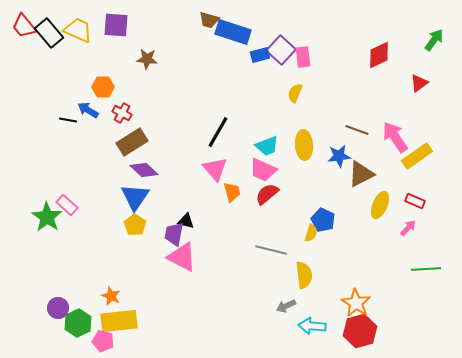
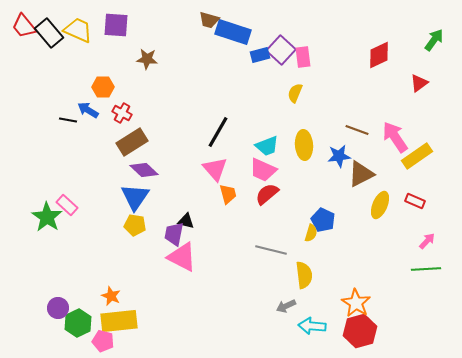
orange trapezoid at (232, 192): moved 4 px left, 2 px down
yellow pentagon at (135, 225): rotated 25 degrees counterclockwise
pink arrow at (408, 228): moved 19 px right, 13 px down
